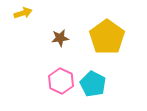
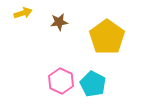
brown star: moved 1 px left, 16 px up
